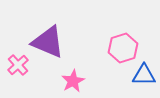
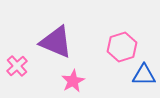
purple triangle: moved 8 px right
pink hexagon: moved 1 px left, 1 px up
pink cross: moved 1 px left, 1 px down
